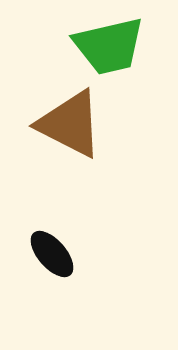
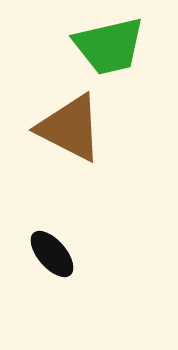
brown triangle: moved 4 px down
